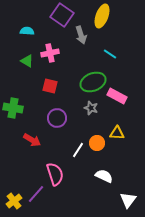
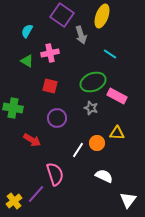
cyan semicircle: rotated 64 degrees counterclockwise
